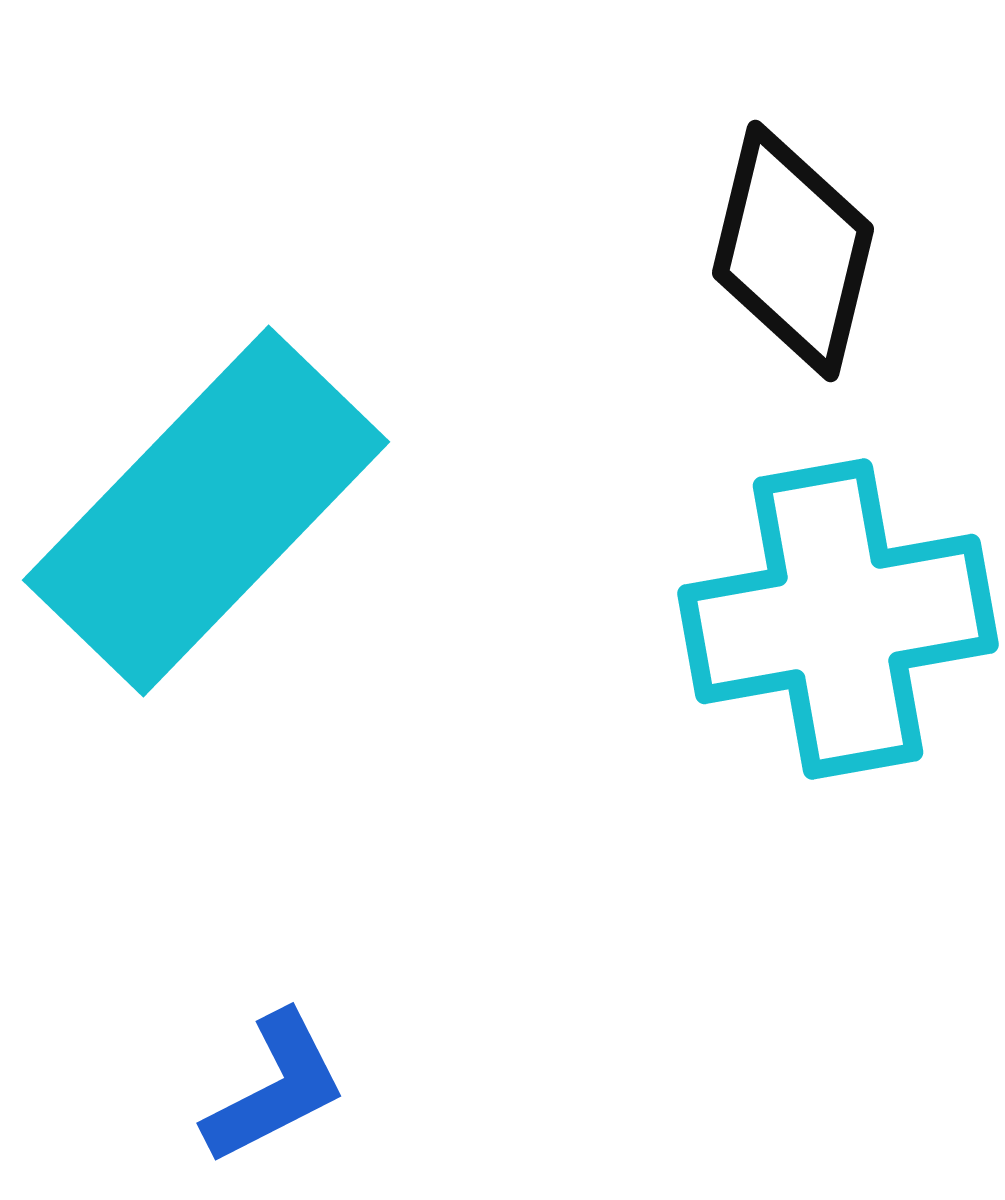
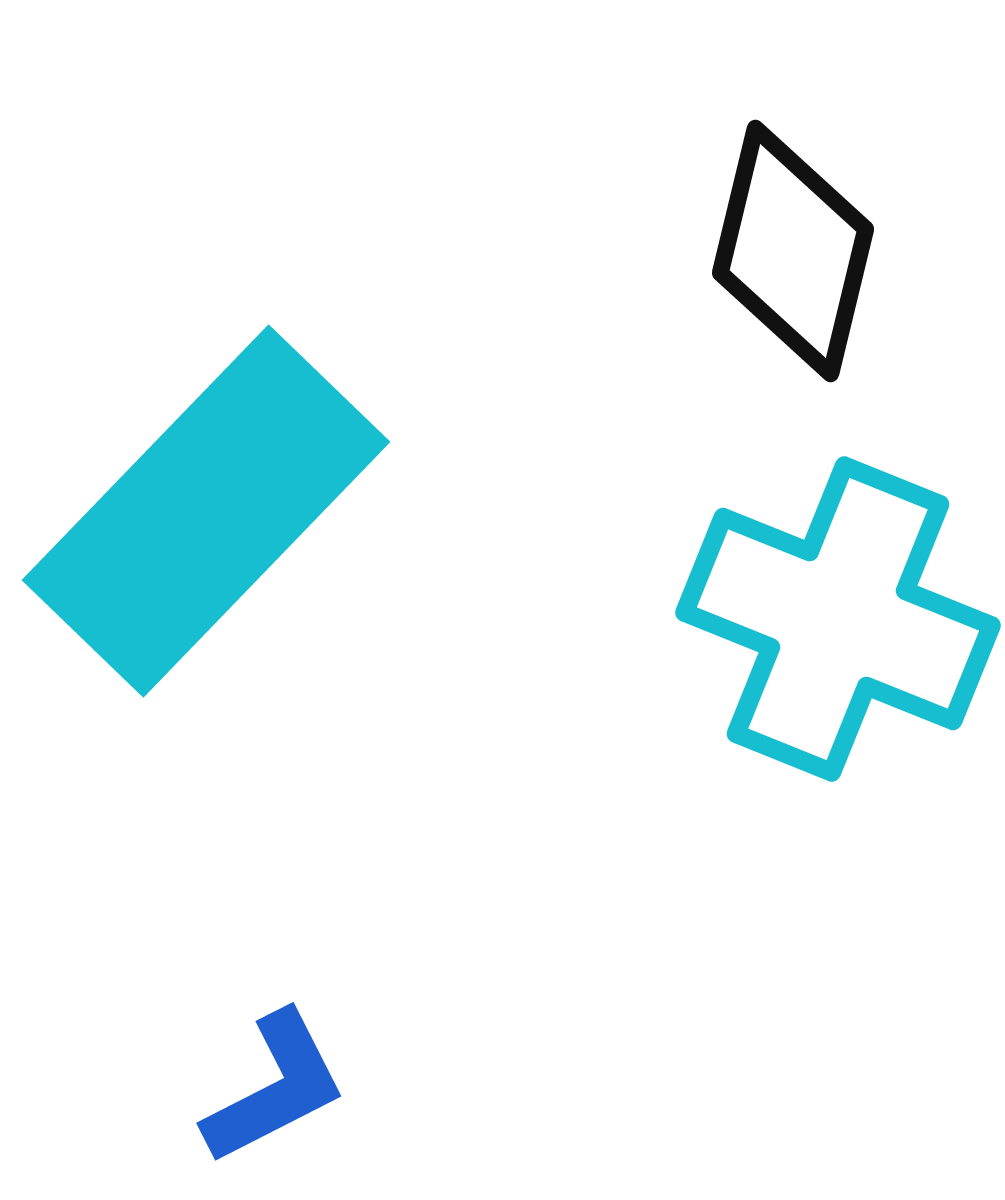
cyan cross: rotated 32 degrees clockwise
